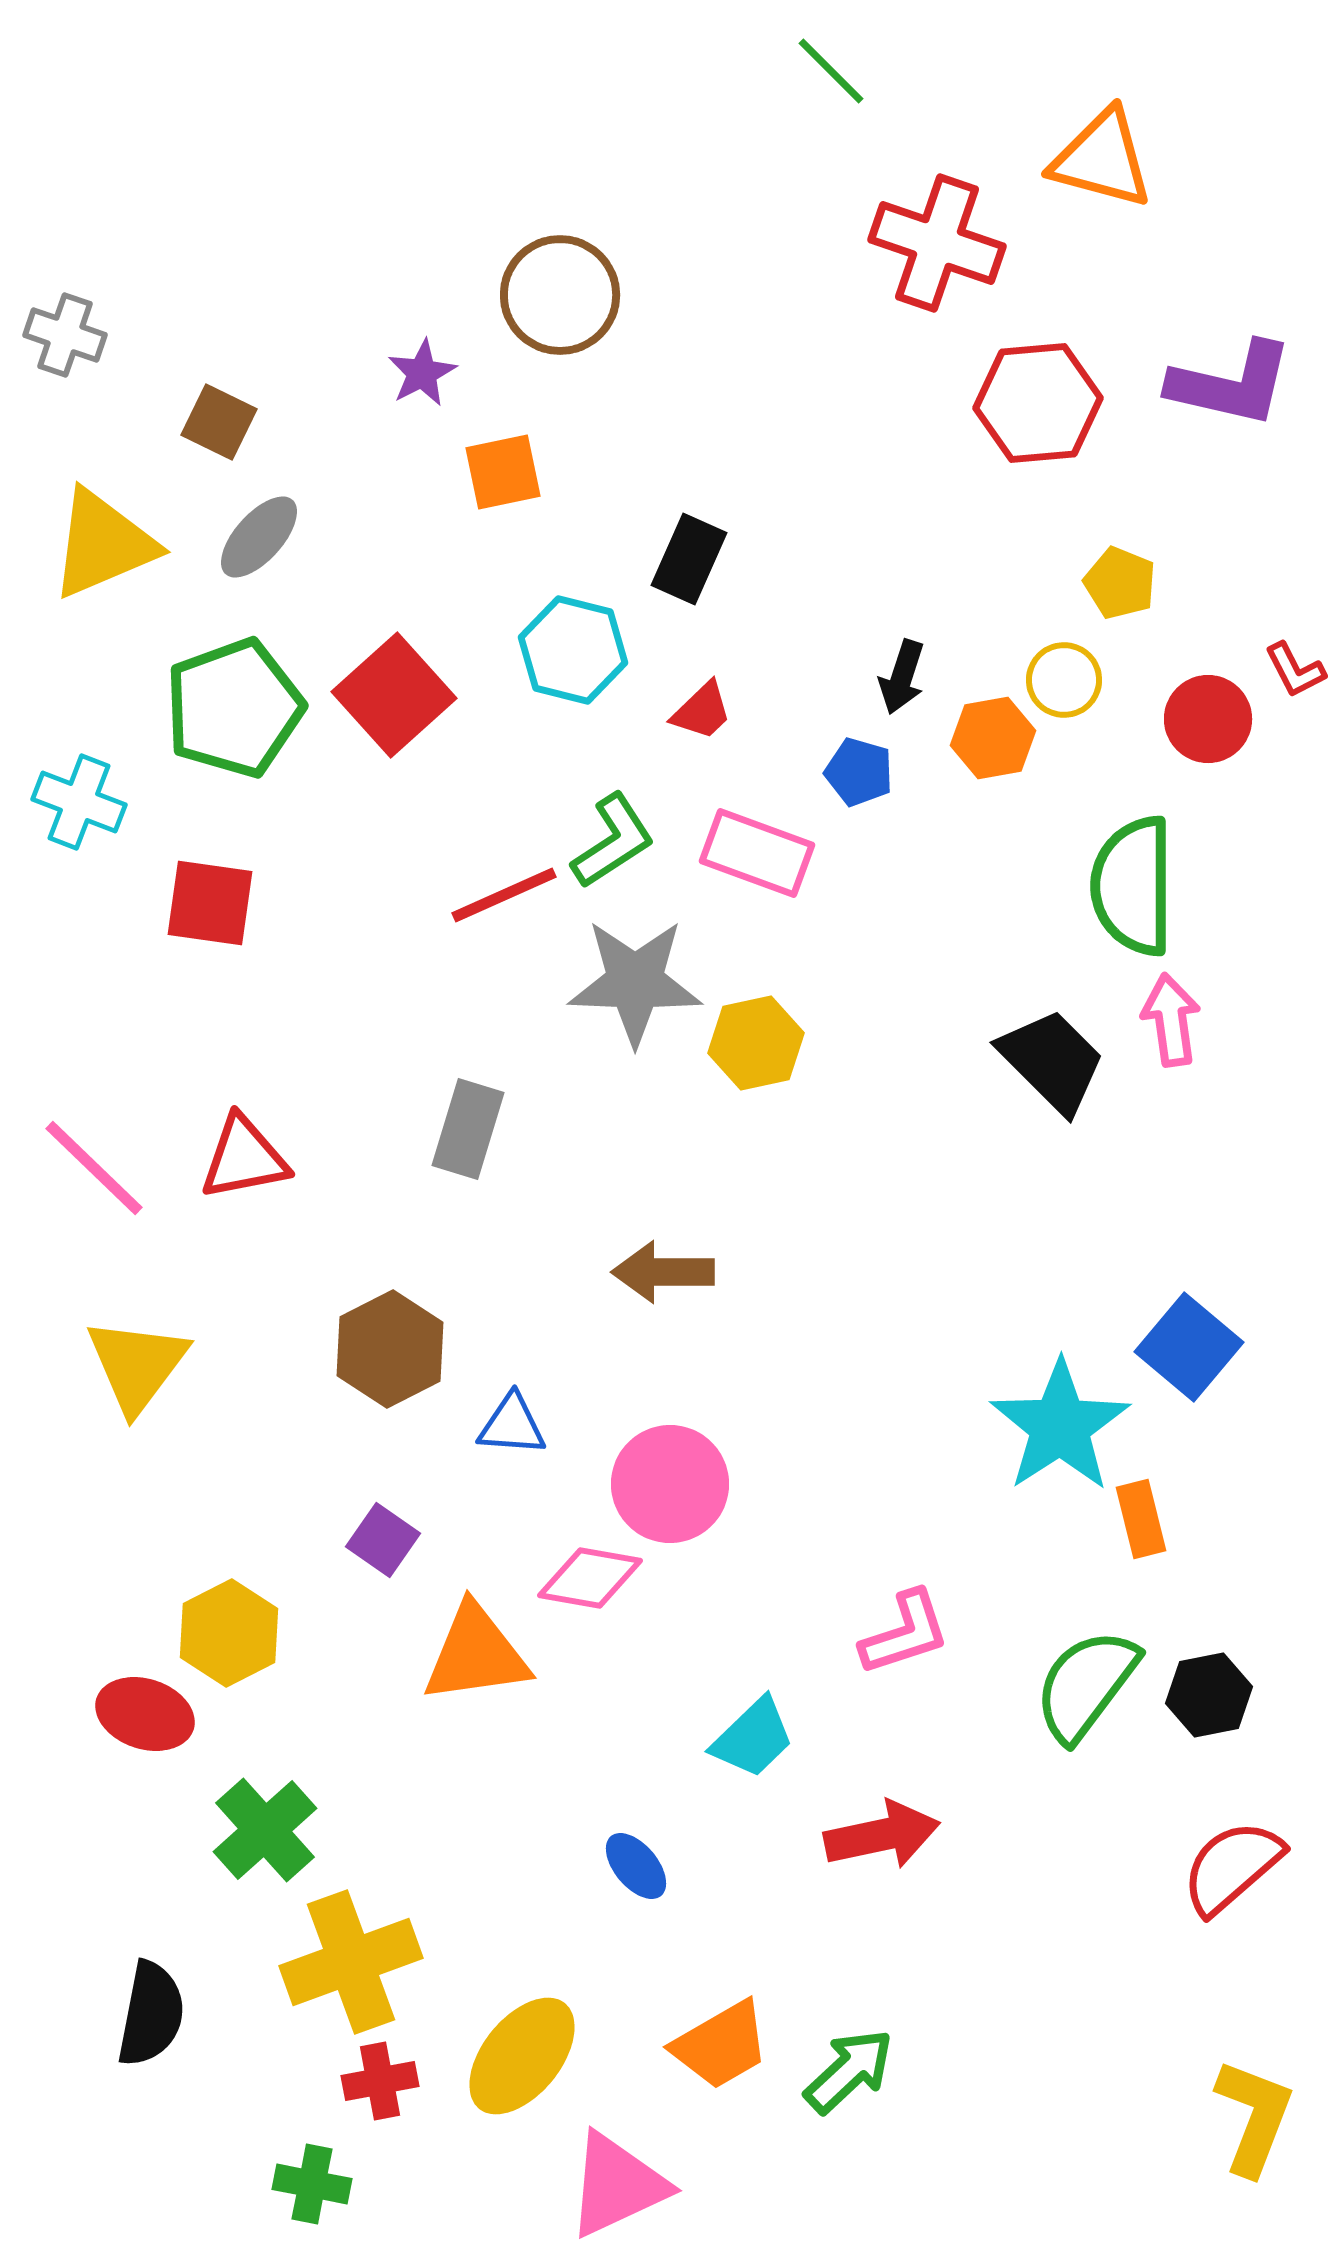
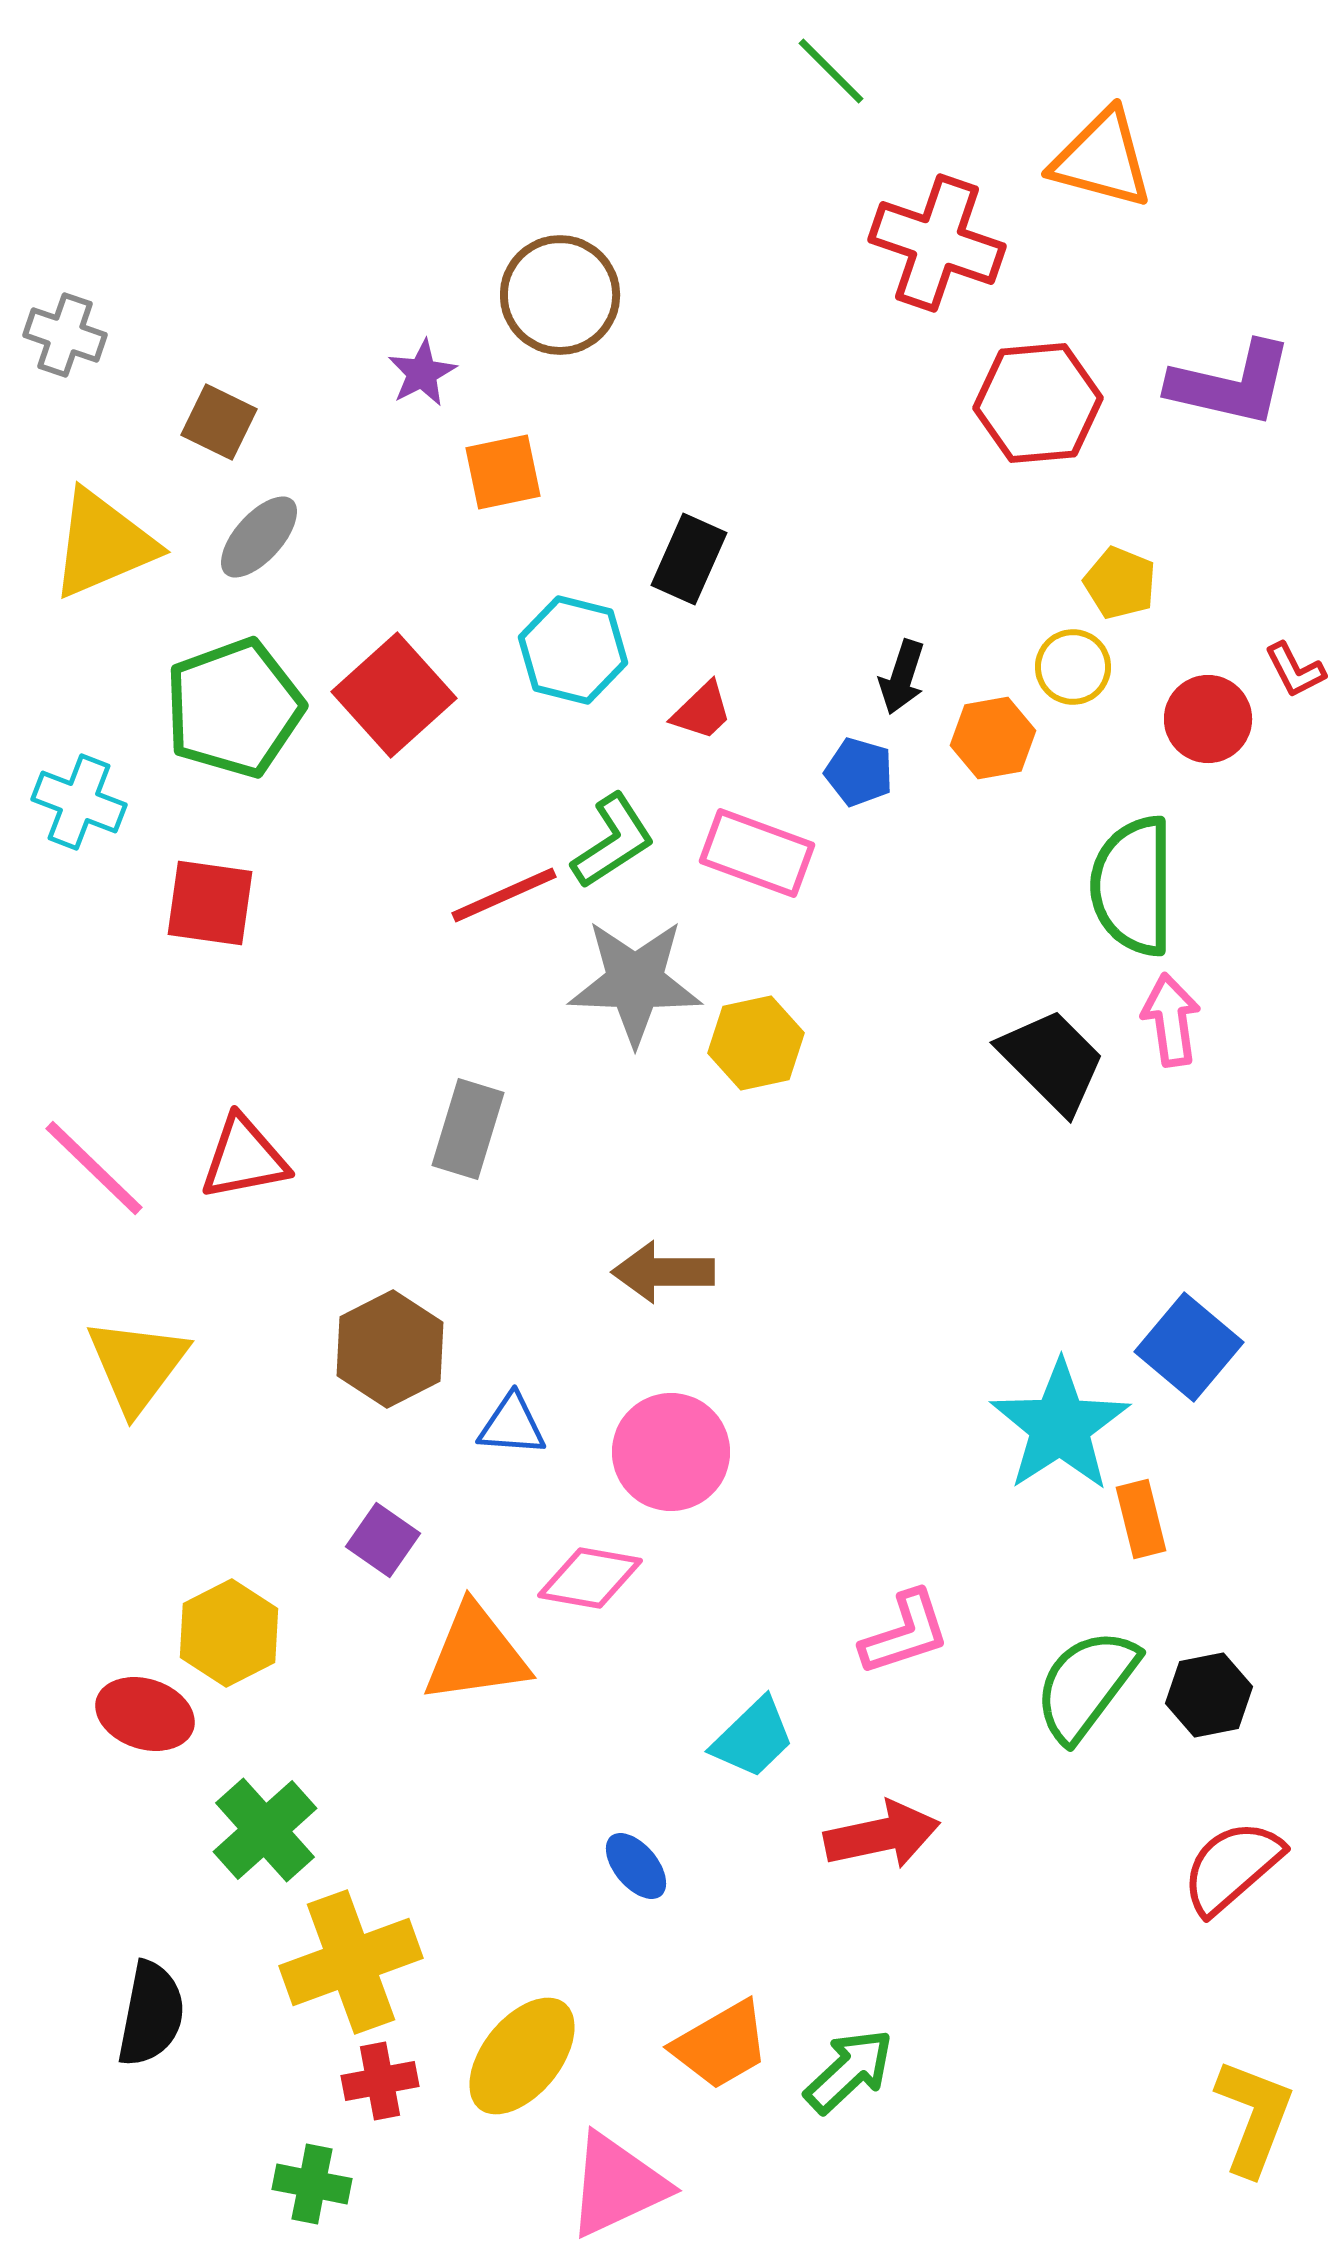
yellow circle at (1064, 680): moved 9 px right, 13 px up
pink circle at (670, 1484): moved 1 px right, 32 px up
